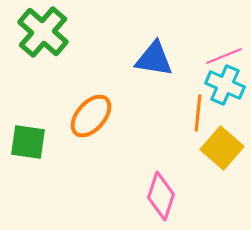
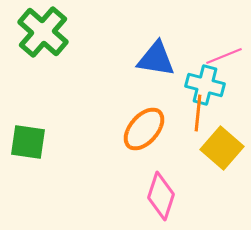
blue triangle: moved 2 px right
cyan cross: moved 20 px left; rotated 9 degrees counterclockwise
orange ellipse: moved 53 px right, 13 px down
